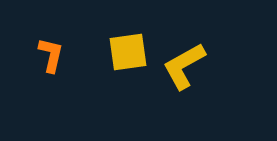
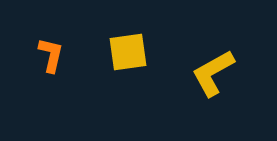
yellow L-shape: moved 29 px right, 7 px down
